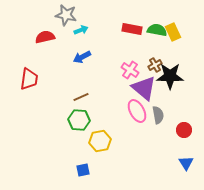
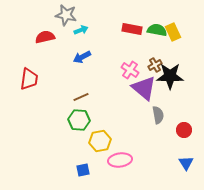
pink ellipse: moved 17 px left, 49 px down; rotated 70 degrees counterclockwise
